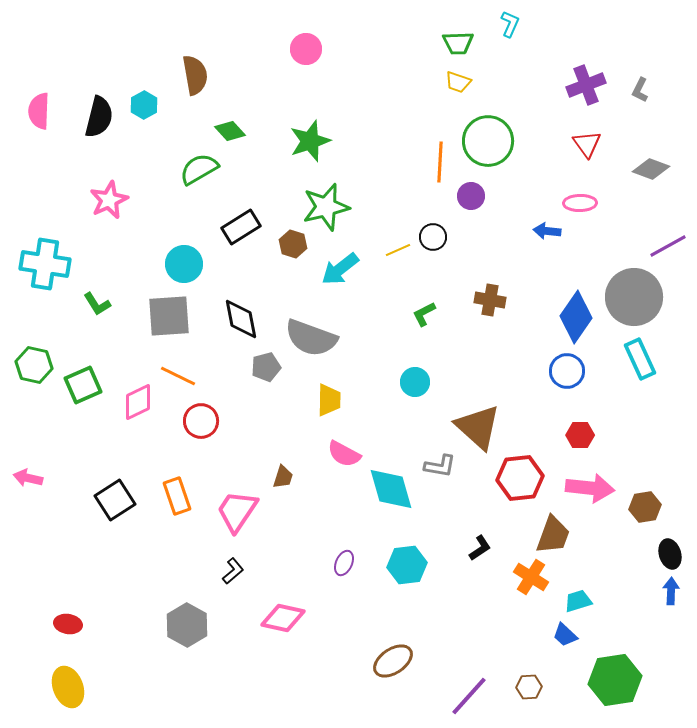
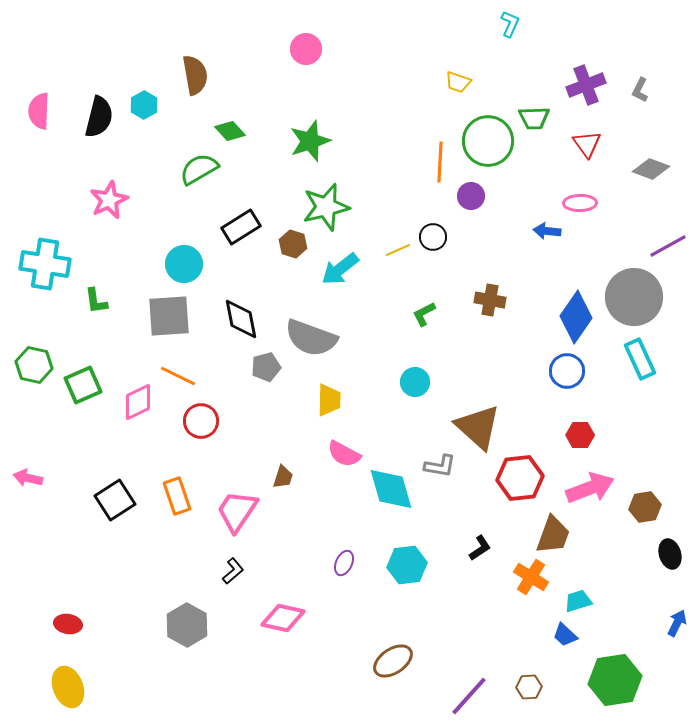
green trapezoid at (458, 43): moved 76 px right, 75 px down
green L-shape at (97, 304): moved 1 px left, 3 px up; rotated 24 degrees clockwise
pink arrow at (590, 488): rotated 27 degrees counterclockwise
blue arrow at (671, 591): moved 6 px right, 32 px down; rotated 24 degrees clockwise
